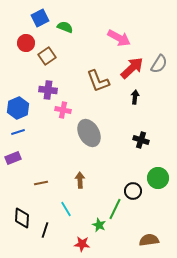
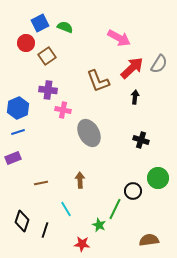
blue square: moved 5 px down
black diamond: moved 3 px down; rotated 15 degrees clockwise
